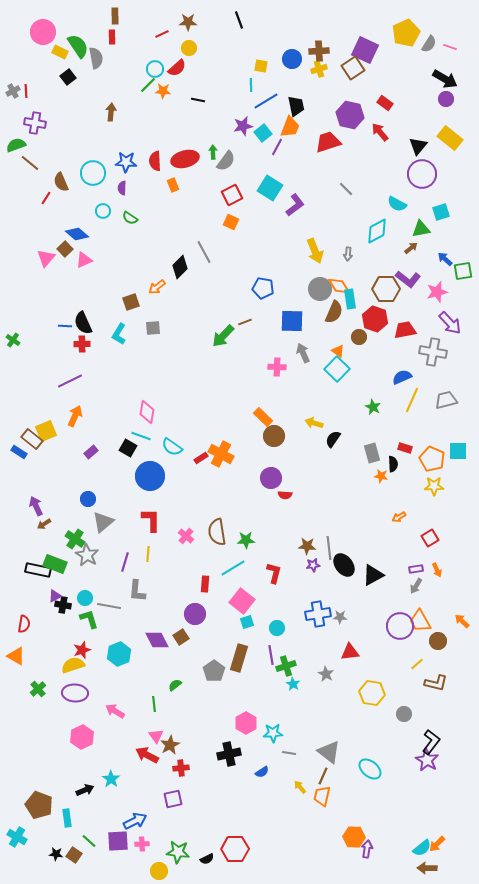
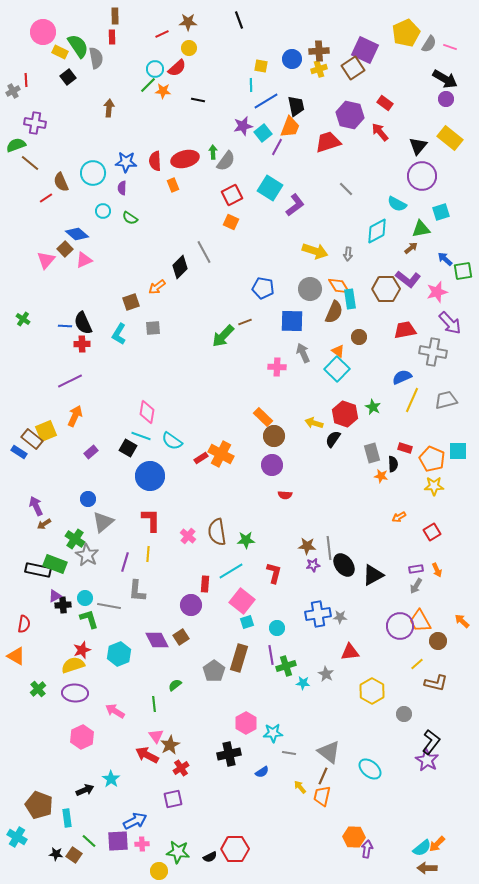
red line at (26, 91): moved 11 px up
brown arrow at (111, 112): moved 2 px left, 4 px up
purple circle at (422, 174): moved 2 px down
red line at (46, 198): rotated 24 degrees clockwise
yellow arrow at (315, 251): rotated 50 degrees counterclockwise
pink triangle at (46, 258): moved 2 px down
gray circle at (320, 289): moved 10 px left
red hexagon at (375, 319): moved 30 px left, 95 px down
green cross at (13, 340): moved 10 px right, 21 px up
cyan semicircle at (172, 447): moved 6 px up
purple circle at (271, 478): moved 1 px right, 13 px up
pink cross at (186, 536): moved 2 px right
red square at (430, 538): moved 2 px right, 6 px up
cyan line at (233, 568): moved 2 px left, 3 px down
black cross at (63, 605): rotated 14 degrees counterclockwise
purple circle at (195, 614): moved 4 px left, 9 px up
cyan star at (293, 684): moved 10 px right, 1 px up; rotated 24 degrees counterclockwise
yellow hexagon at (372, 693): moved 2 px up; rotated 20 degrees clockwise
red cross at (181, 768): rotated 28 degrees counterclockwise
black semicircle at (207, 859): moved 3 px right, 2 px up
